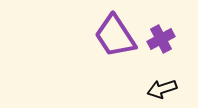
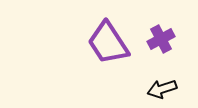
purple trapezoid: moved 7 px left, 7 px down
